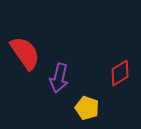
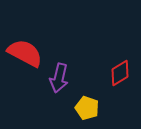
red semicircle: rotated 27 degrees counterclockwise
